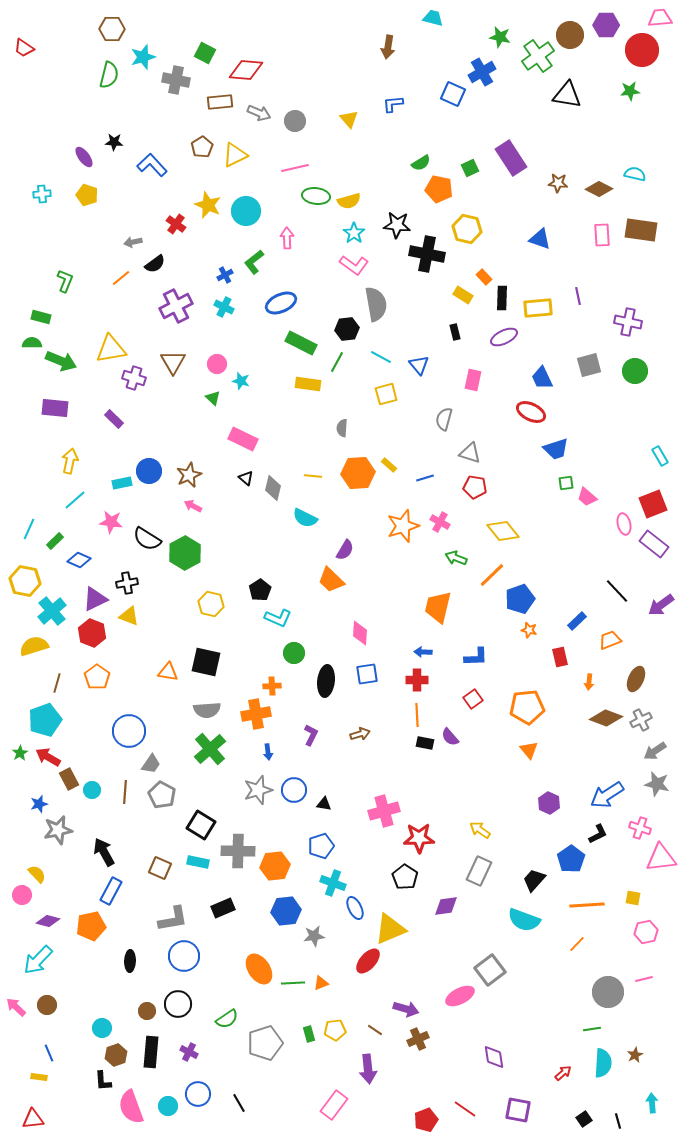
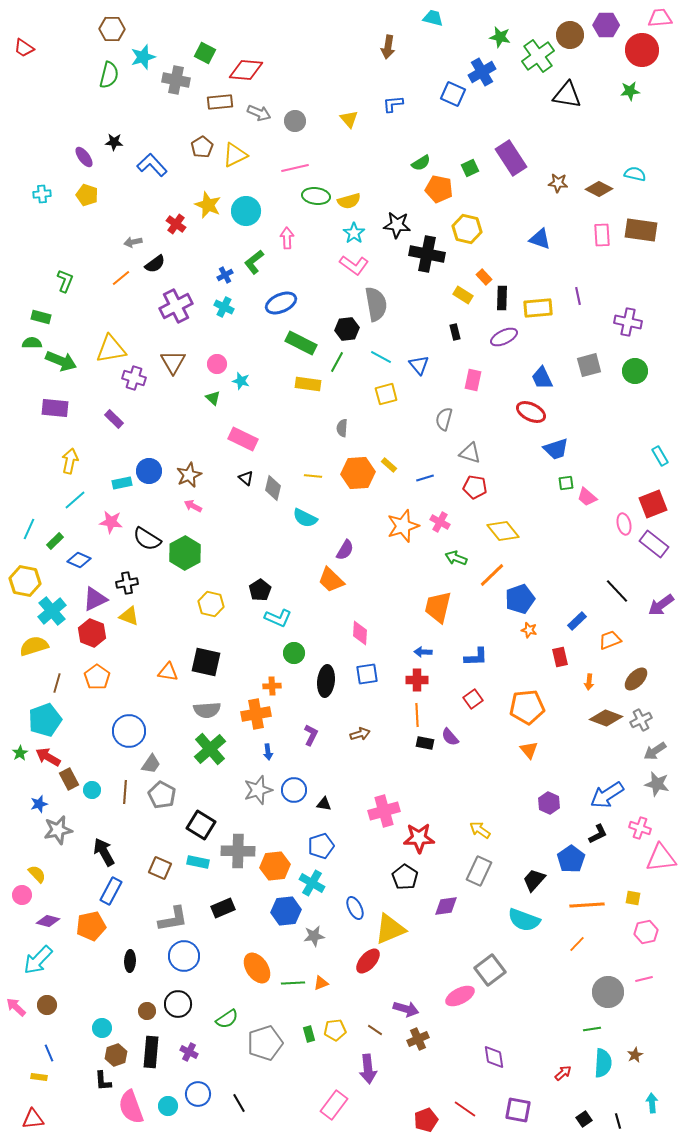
brown ellipse at (636, 679): rotated 20 degrees clockwise
cyan cross at (333, 883): moved 21 px left; rotated 10 degrees clockwise
orange ellipse at (259, 969): moved 2 px left, 1 px up
